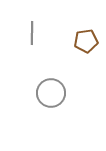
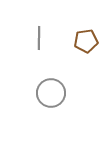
gray line: moved 7 px right, 5 px down
